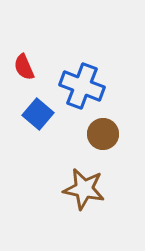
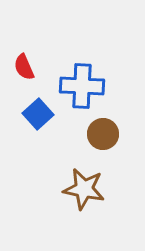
blue cross: rotated 18 degrees counterclockwise
blue square: rotated 8 degrees clockwise
